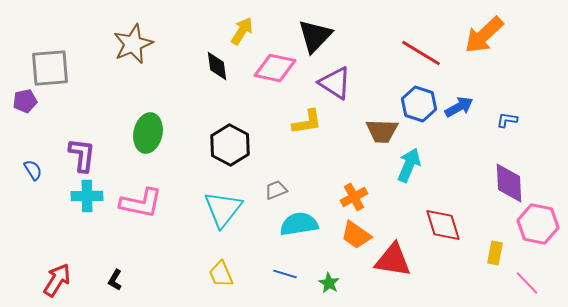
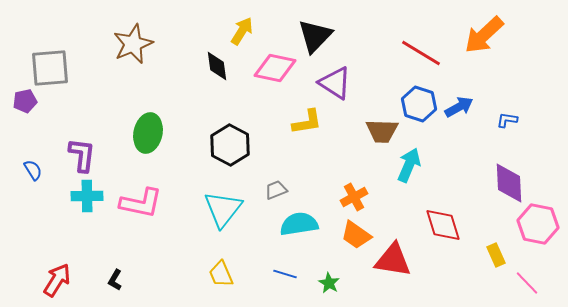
yellow rectangle: moved 1 px right, 2 px down; rotated 35 degrees counterclockwise
